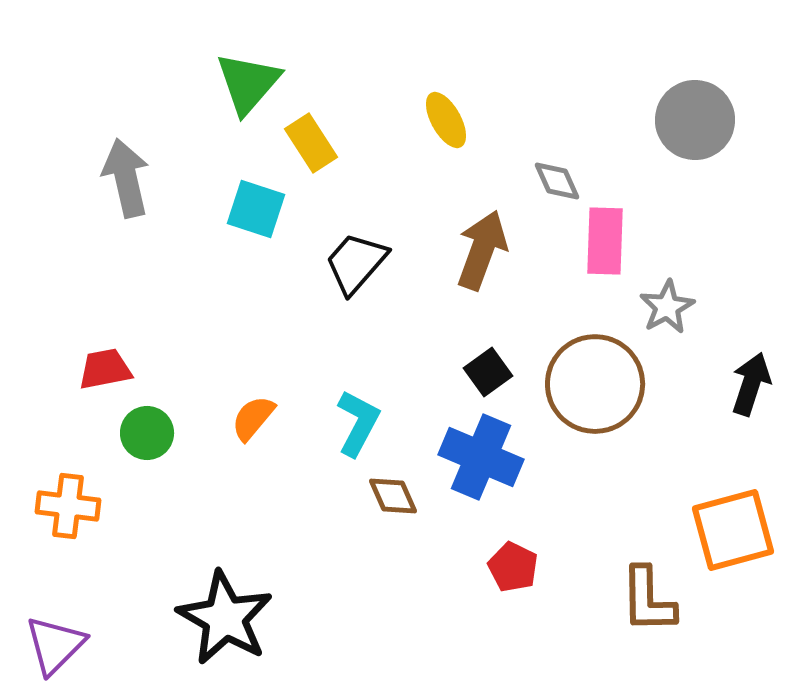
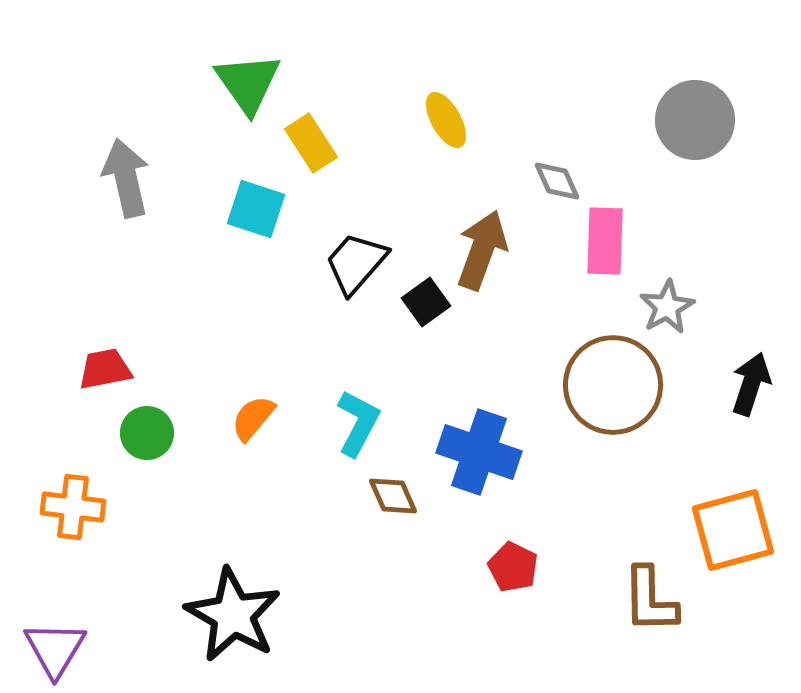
green triangle: rotated 16 degrees counterclockwise
black square: moved 62 px left, 70 px up
brown circle: moved 18 px right, 1 px down
blue cross: moved 2 px left, 5 px up; rotated 4 degrees counterclockwise
orange cross: moved 5 px right, 1 px down
brown L-shape: moved 2 px right
black star: moved 8 px right, 3 px up
purple triangle: moved 4 px down; rotated 14 degrees counterclockwise
